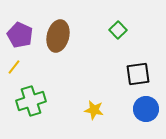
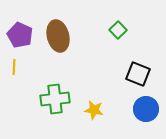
brown ellipse: rotated 28 degrees counterclockwise
yellow line: rotated 35 degrees counterclockwise
black square: rotated 30 degrees clockwise
green cross: moved 24 px right, 2 px up; rotated 12 degrees clockwise
